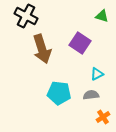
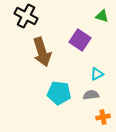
purple square: moved 3 px up
brown arrow: moved 3 px down
orange cross: rotated 24 degrees clockwise
